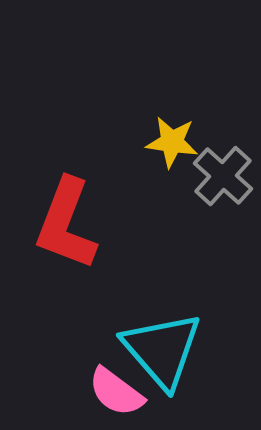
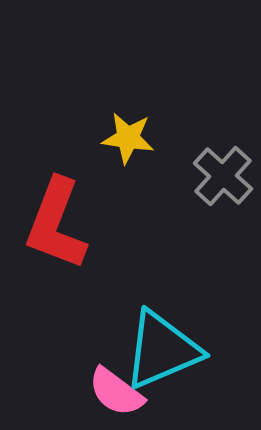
yellow star: moved 44 px left, 4 px up
red L-shape: moved 10 px left
cyan triangle: rotated 48 degrees clockwise
